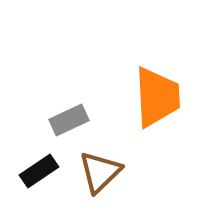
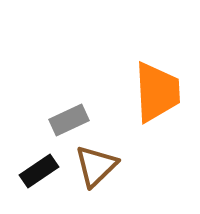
orange trapezoid: moved 5 px up
brown triangle: moved 4 px left, 6 px up
